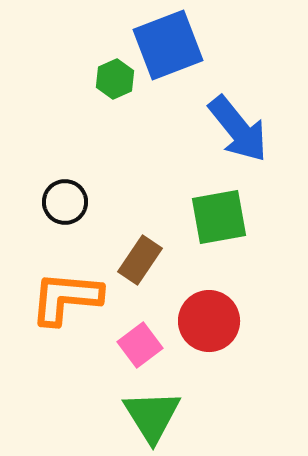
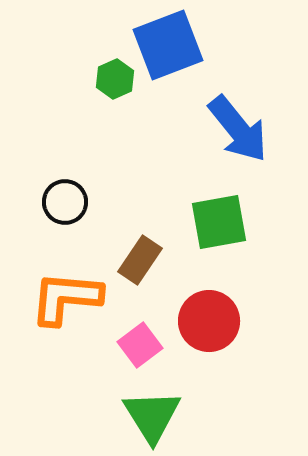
green square: moved 5 px down
